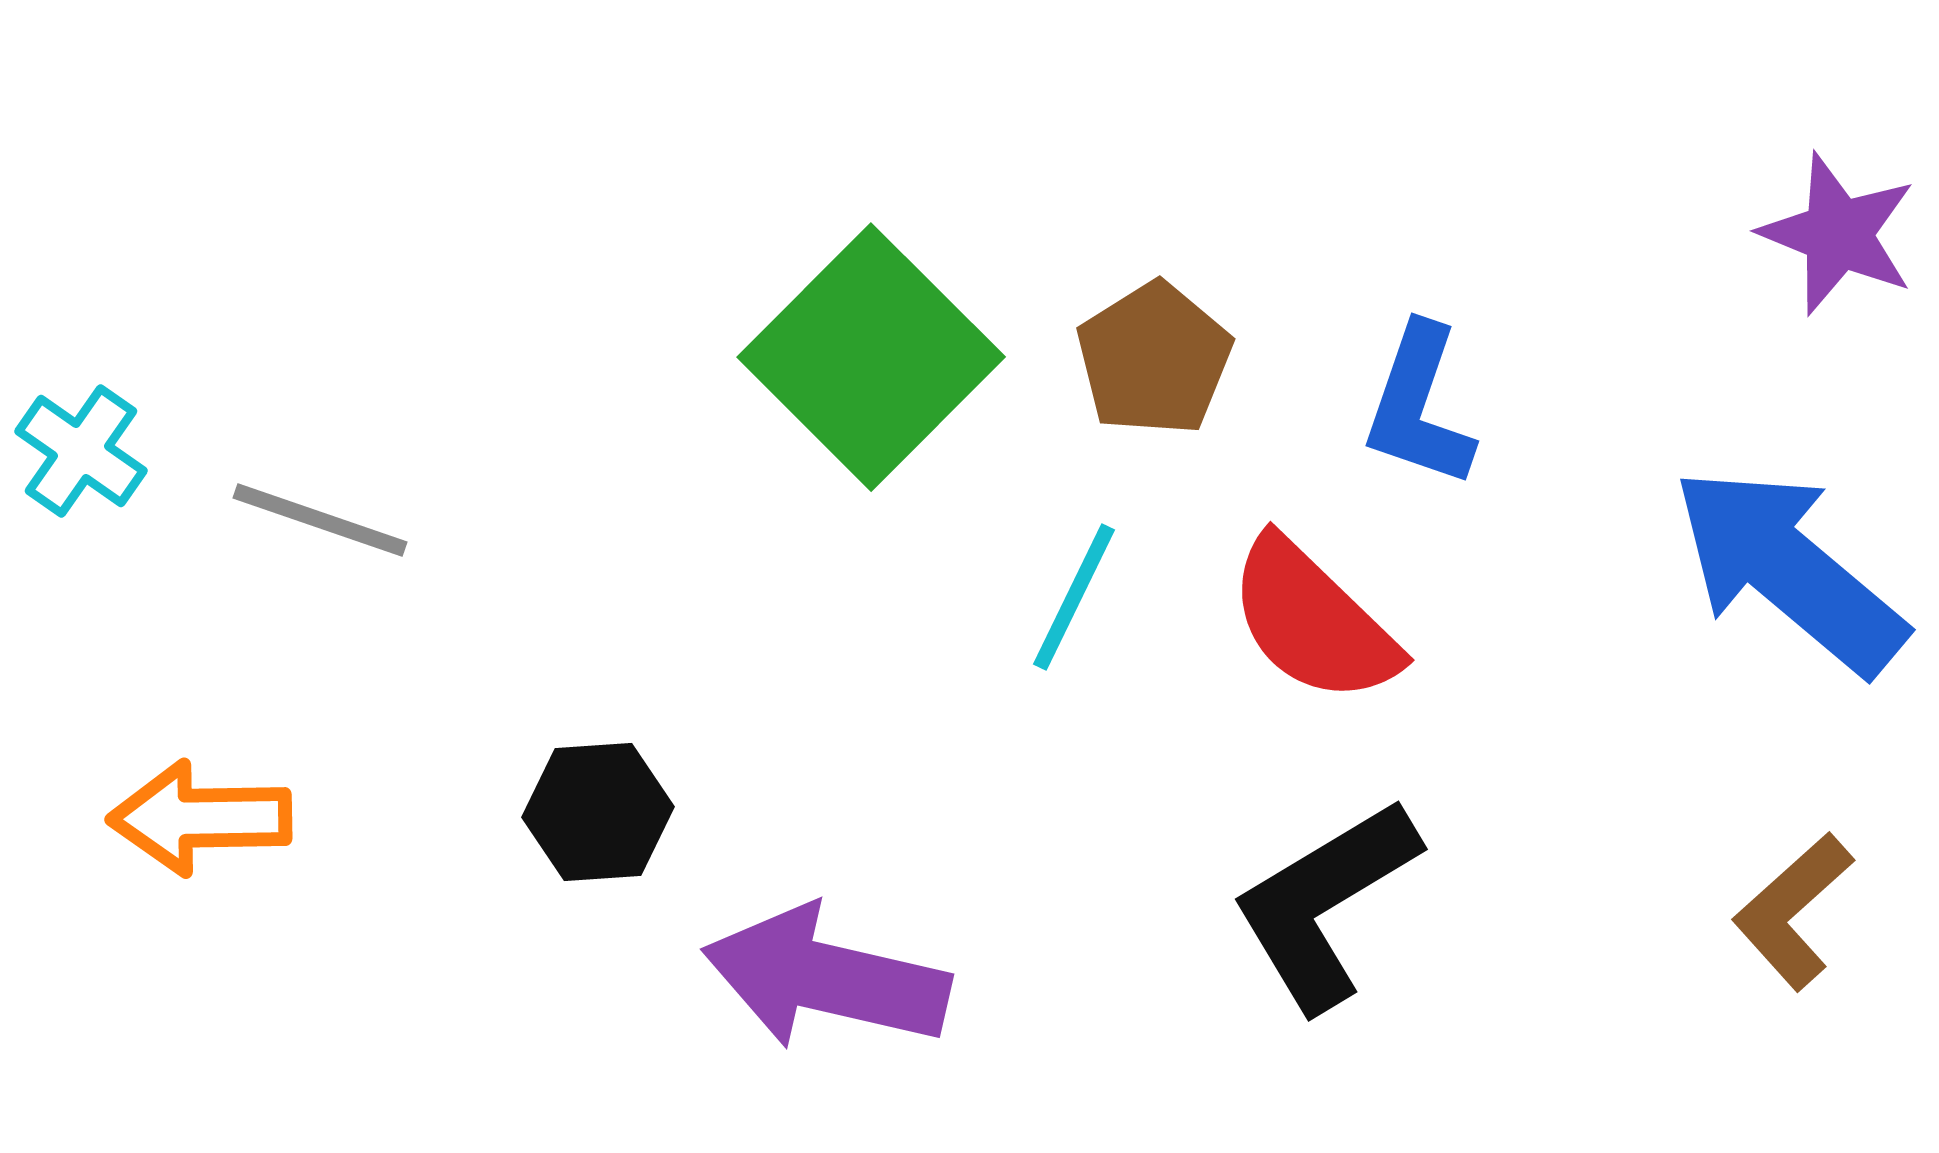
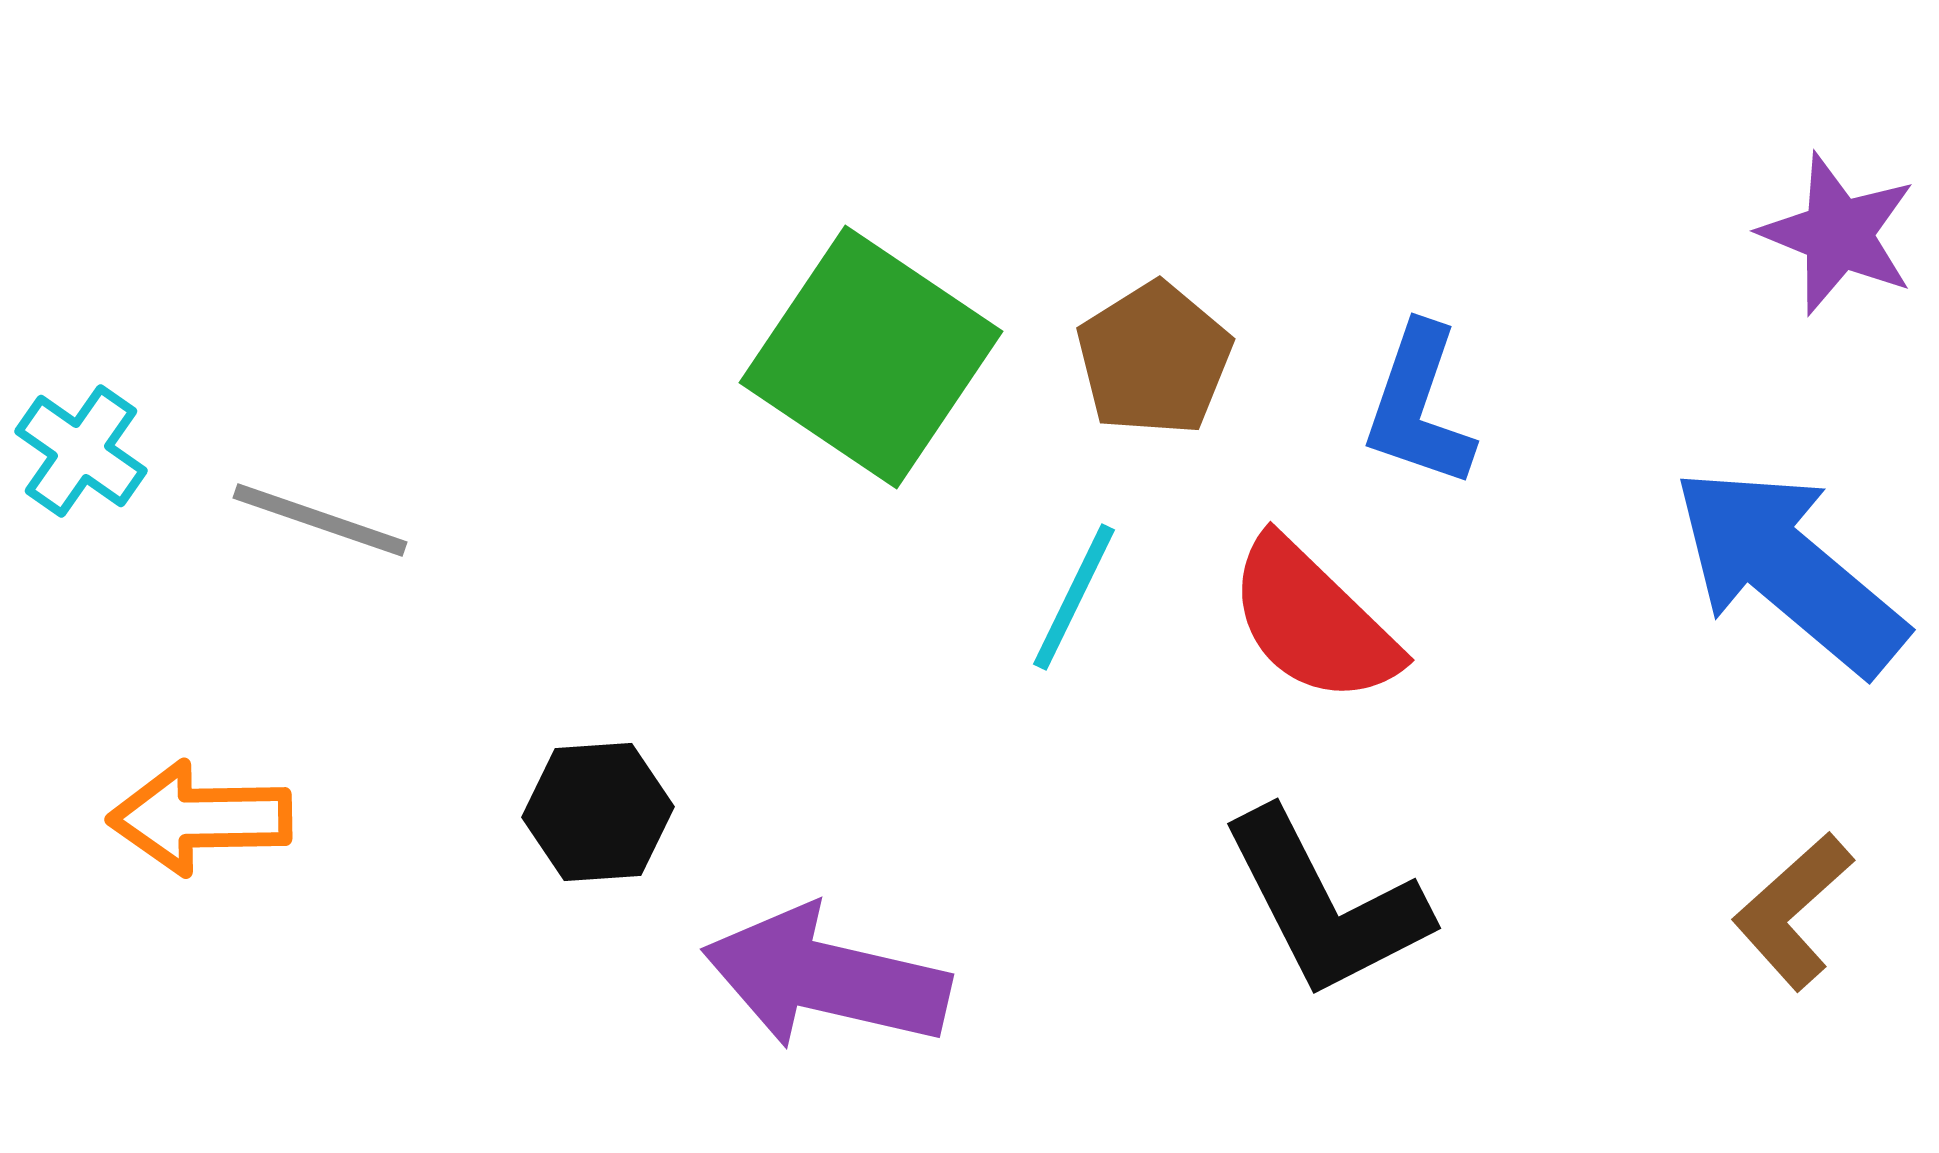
green square: rotated 11 degrees counterclockwise
black L-shape: rotated 86 degrees counterclockwise
